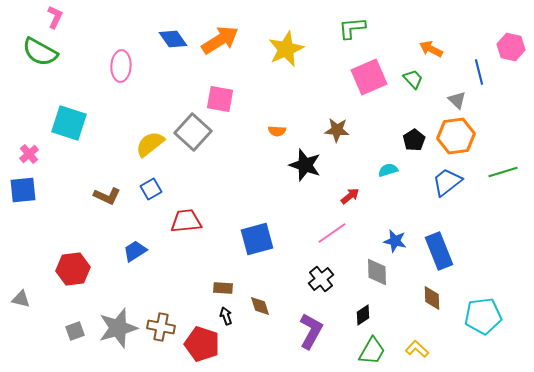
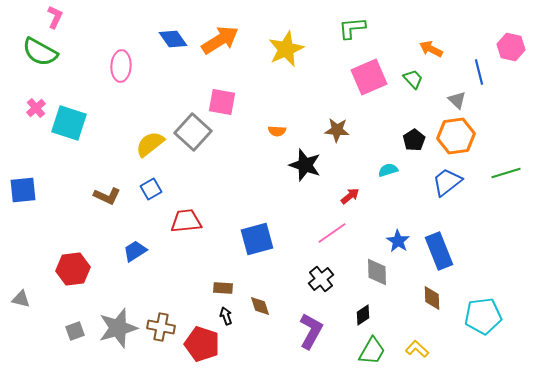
pink square at (220, 99): moved 2 px right, 3 px down
pink cross at (29, 154): moved 7 px right, 46 px up
green line at (503, 172): moved 3 px right, 1 px down
blue star at (395, 241): moved 3 px right; rotated 20 degrees clockwise
